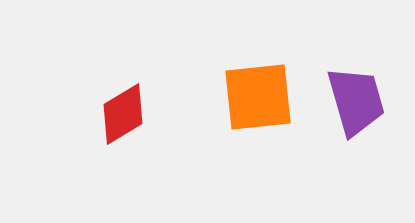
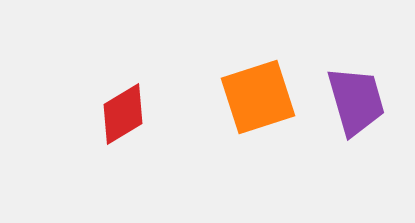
orange square: rotated 12 degrees counterclockwise
